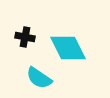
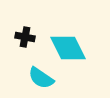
cyan semicircle: moved 2 px right
